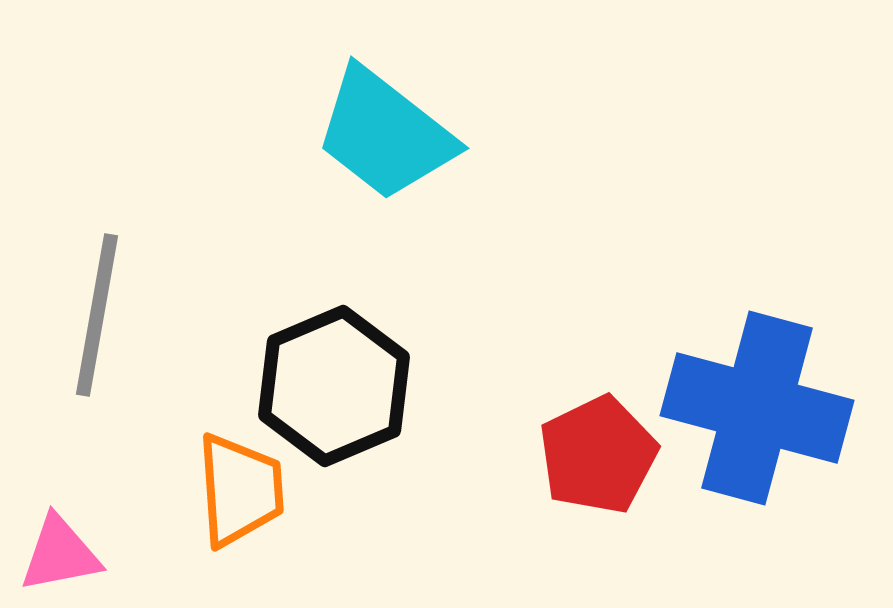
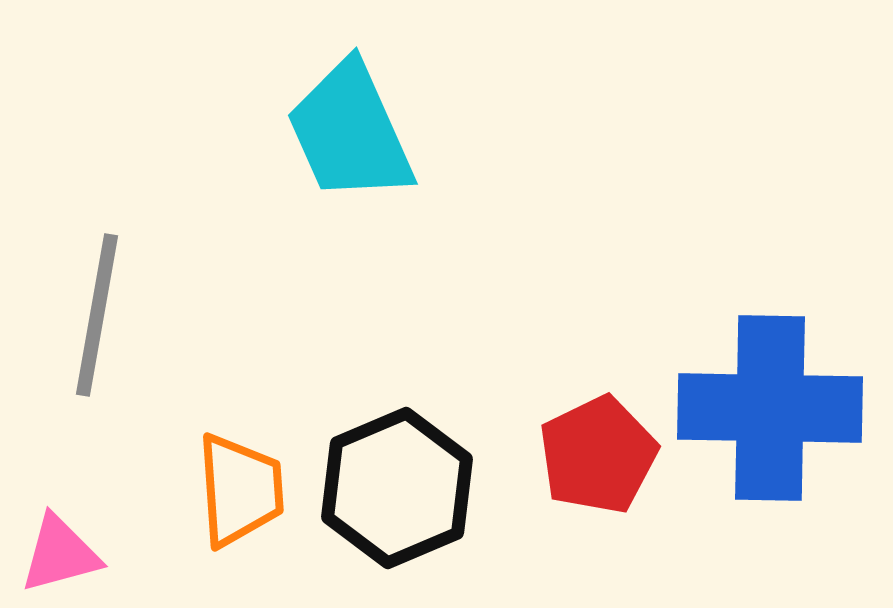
cyan trapezoid: moved 35 px left, 2 px up; rotated 28 degrees clockwise
black hexagon: moved 63 px right, 102 px down
blue cross: moved 13 px right; rotated 14 degrees counterclockwise
pink triangle: rotated 4 degrees counterclockwise
